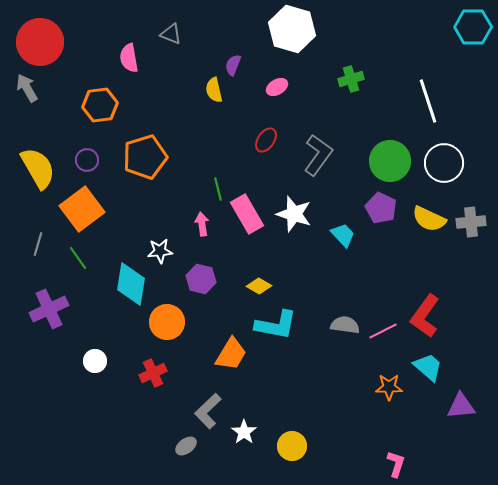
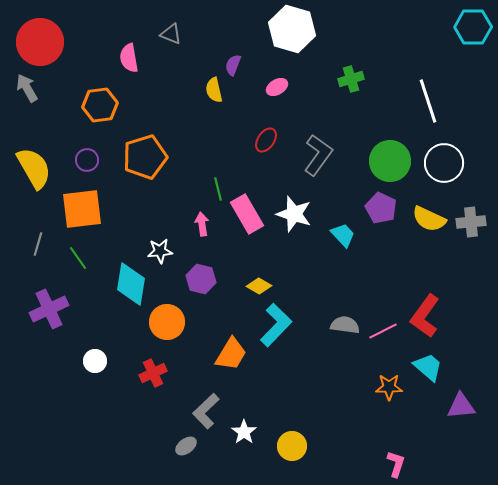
yellow semicircle at (38, 168): moved 4 px left
orange square at (82, 209): rotated 30 degrees clockwise
cyan L-shape at (276, 325): rotated 57 degrees counterclockwise
gray L-shape at (208, 411): moved 2 px left
